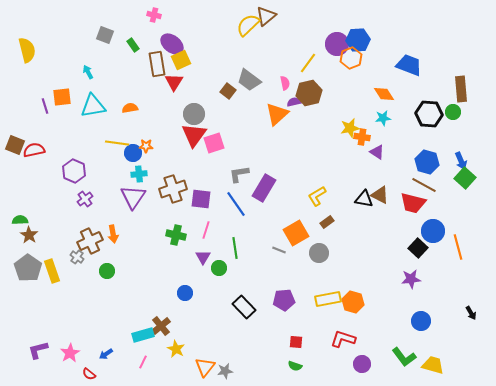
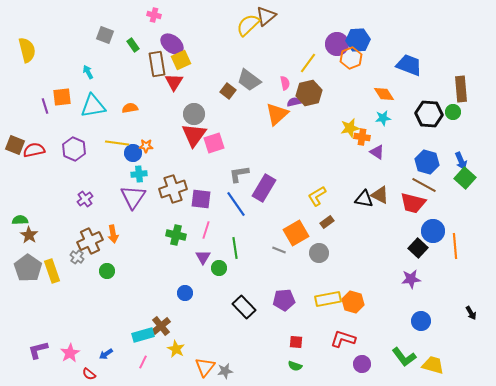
purple hexagon at (74, 171): moved 22 px up
orange line at (458, 247): moved 3 px left, 1 px up; rotated 10 degrees clockwise
